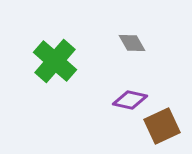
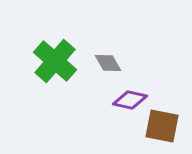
gray diamond: moved 24 px left, 20 px down
brown square: rotated 36 degrees clockwise
